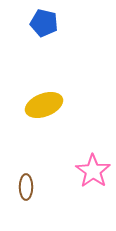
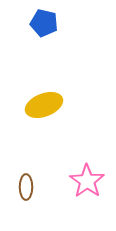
pink star: moved 6 px left, 10 px down
